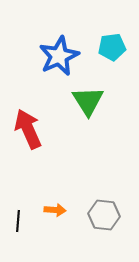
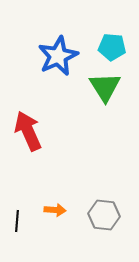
cyan pentagon: rotated 12 degrees clockwise
blue star: moved 1 px left
green triangle: moved 17 px right, 14 px up
red arrow: moved 2 px down
black line: moved 1 px left
